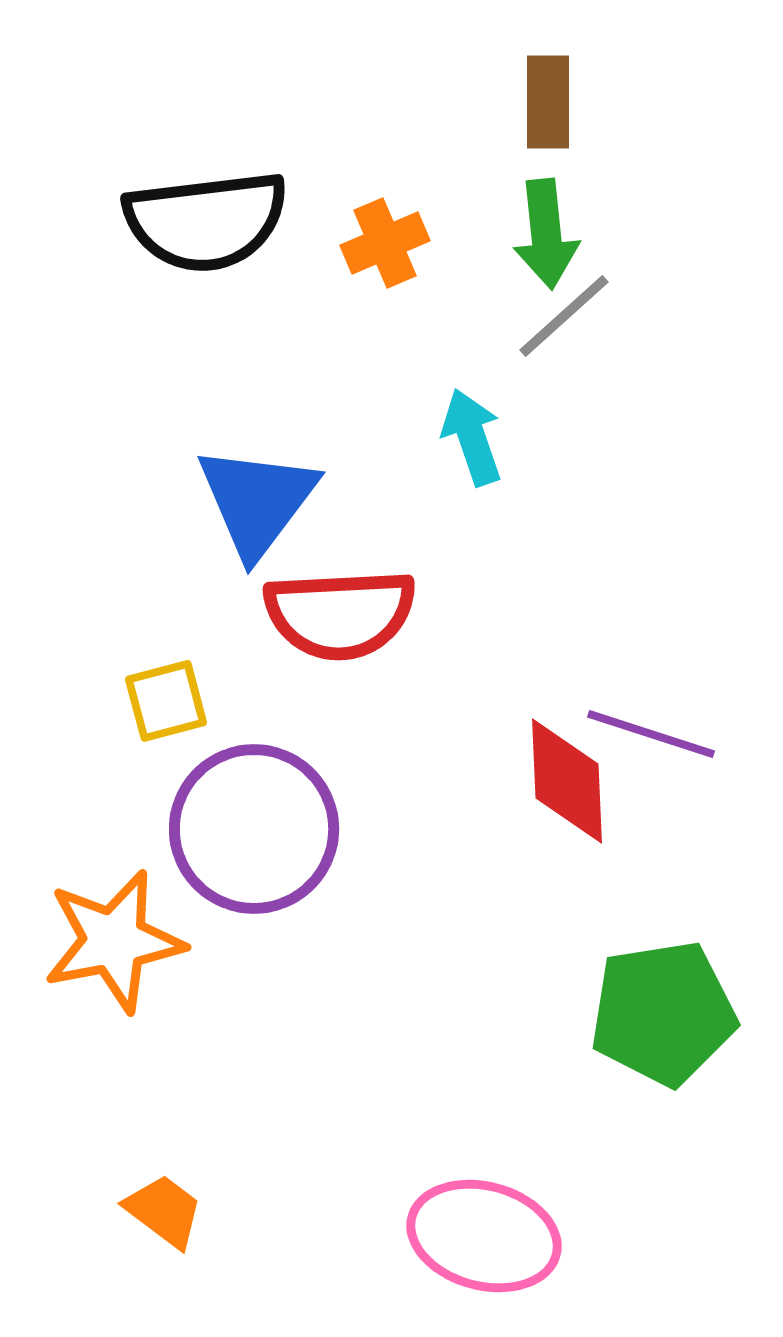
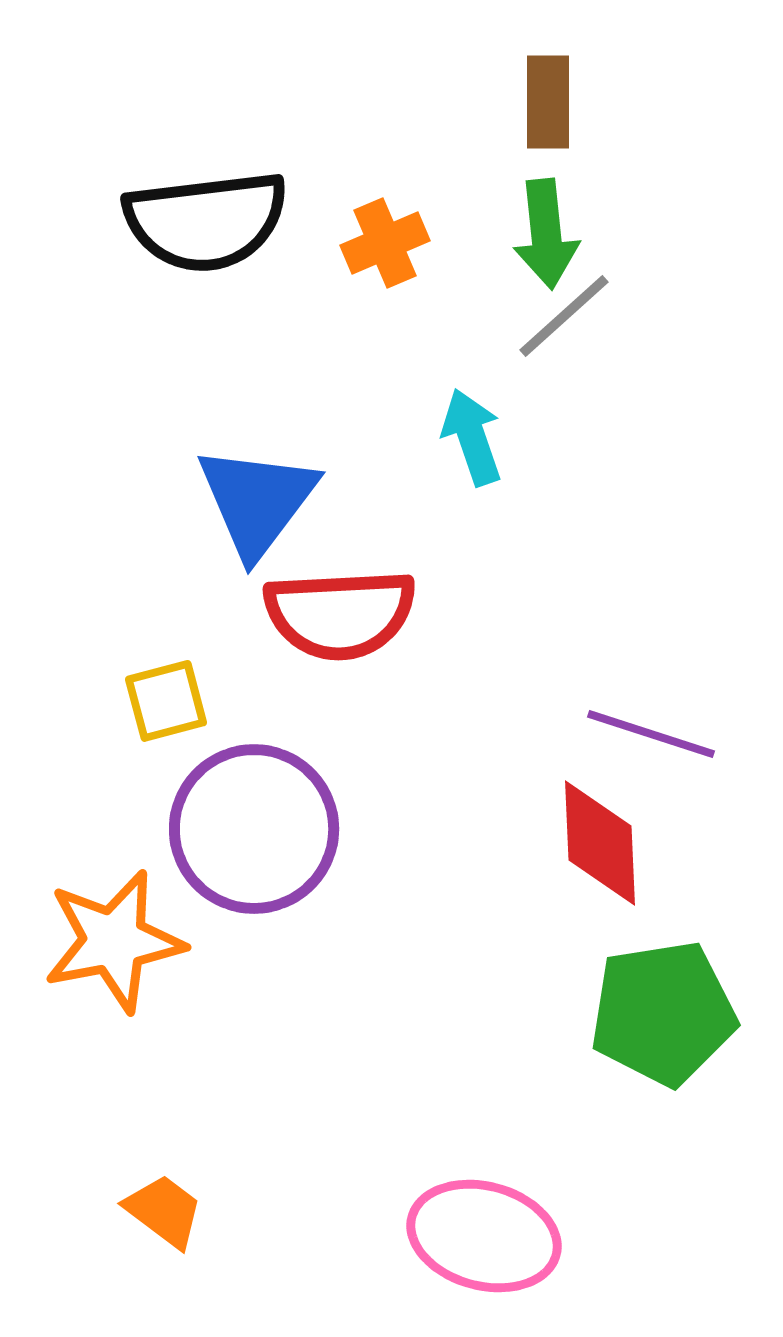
red diamond: moved 33 px right, 62 px down
